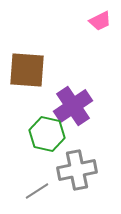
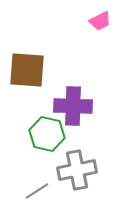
purple cross: rotated 36 degrees clockwise
